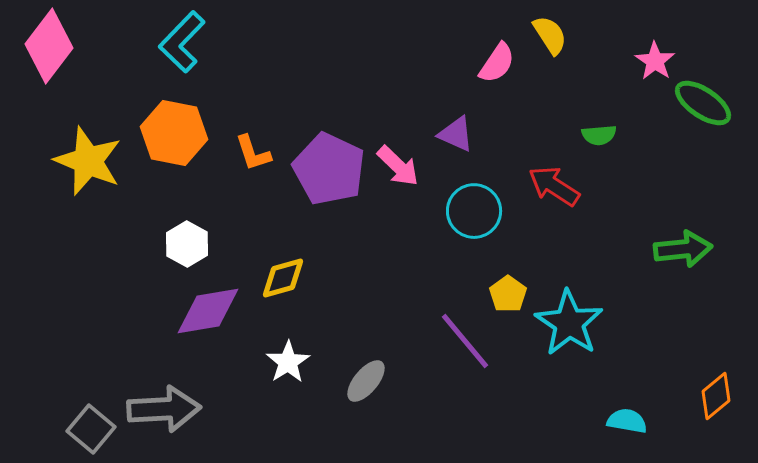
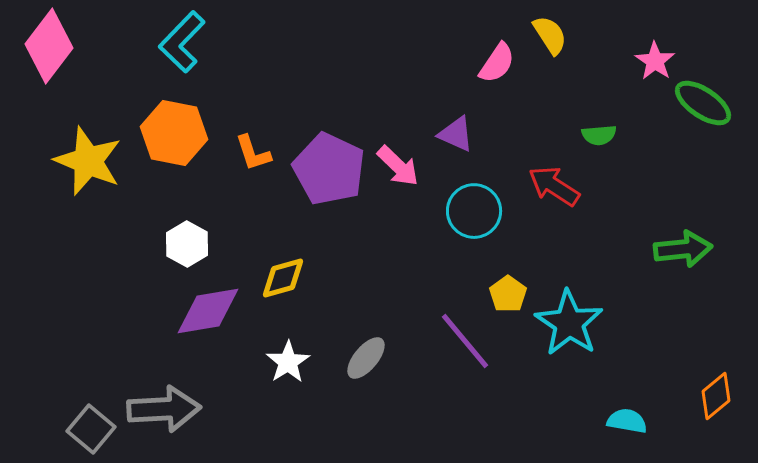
gray ellipse: moved 23 px up
